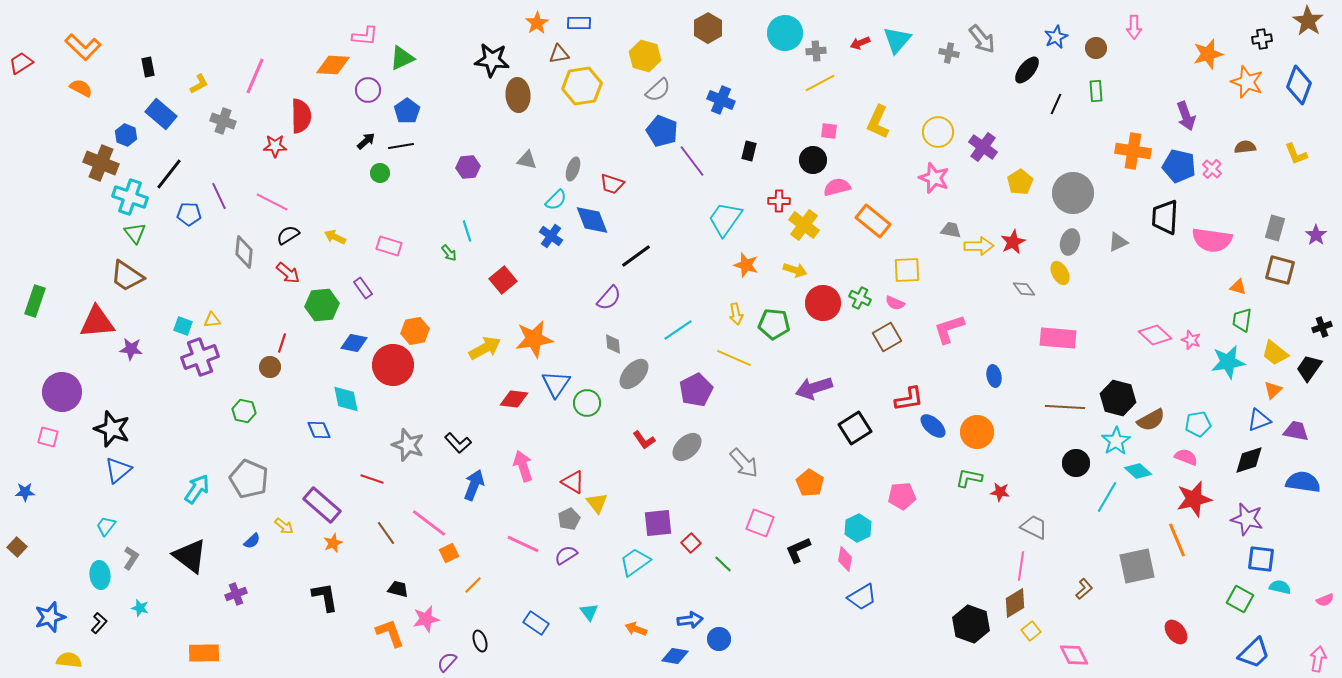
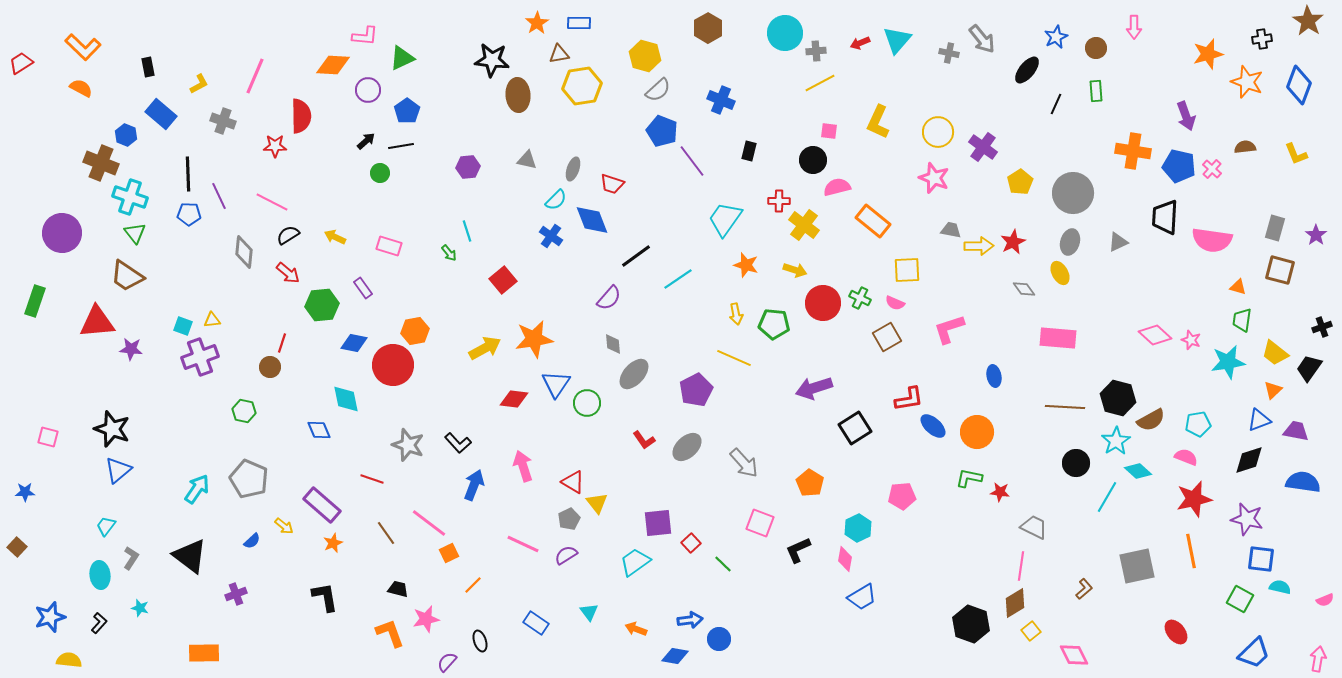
black line at (169, 174): moved 19 px right; rotated 40 degrees counterclockwise
cyan line at (678, 330): moved 51 px up
purple circle at (62, 392): moved 159 px up
orange line at (1177, 540): moved 14 px right, 11 px down; rotated 12 degrees clockwise
